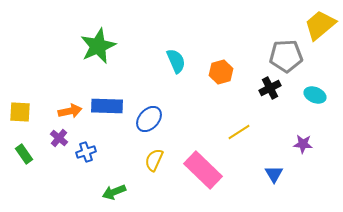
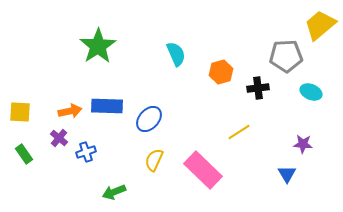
green star: rotated 9 degrees counterclockwise
cyan semicircle: moved 7 px up
black cross: moved 12 px left; rotated 20 degrees clockwise
cyan ellipse: moved 4 px left, 3 px up
blue triangle: moved 13 px right
